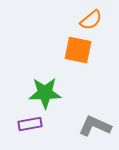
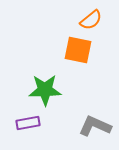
green star: moved 3 px up
purple rectangle: moved 2 px left, 1 px up
